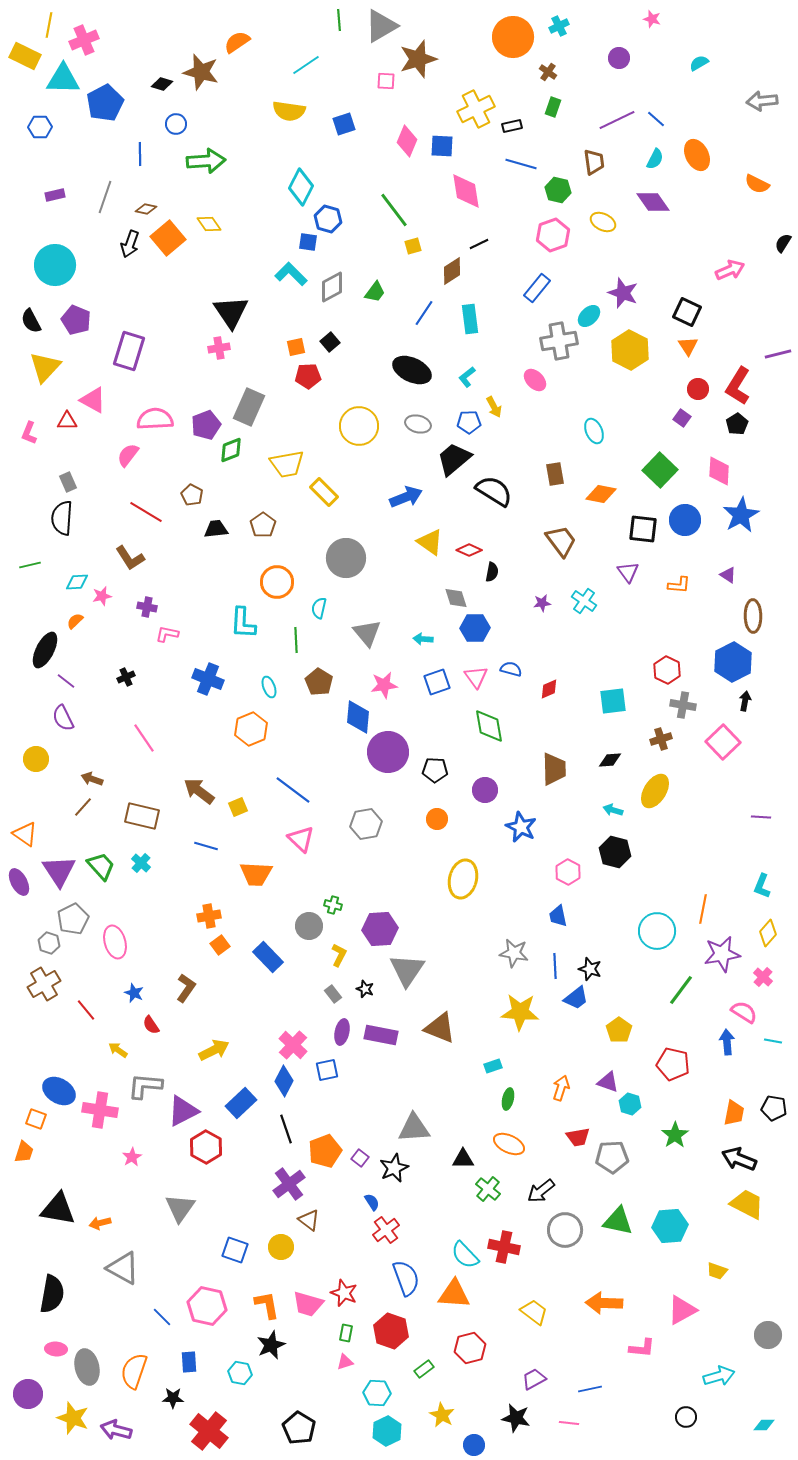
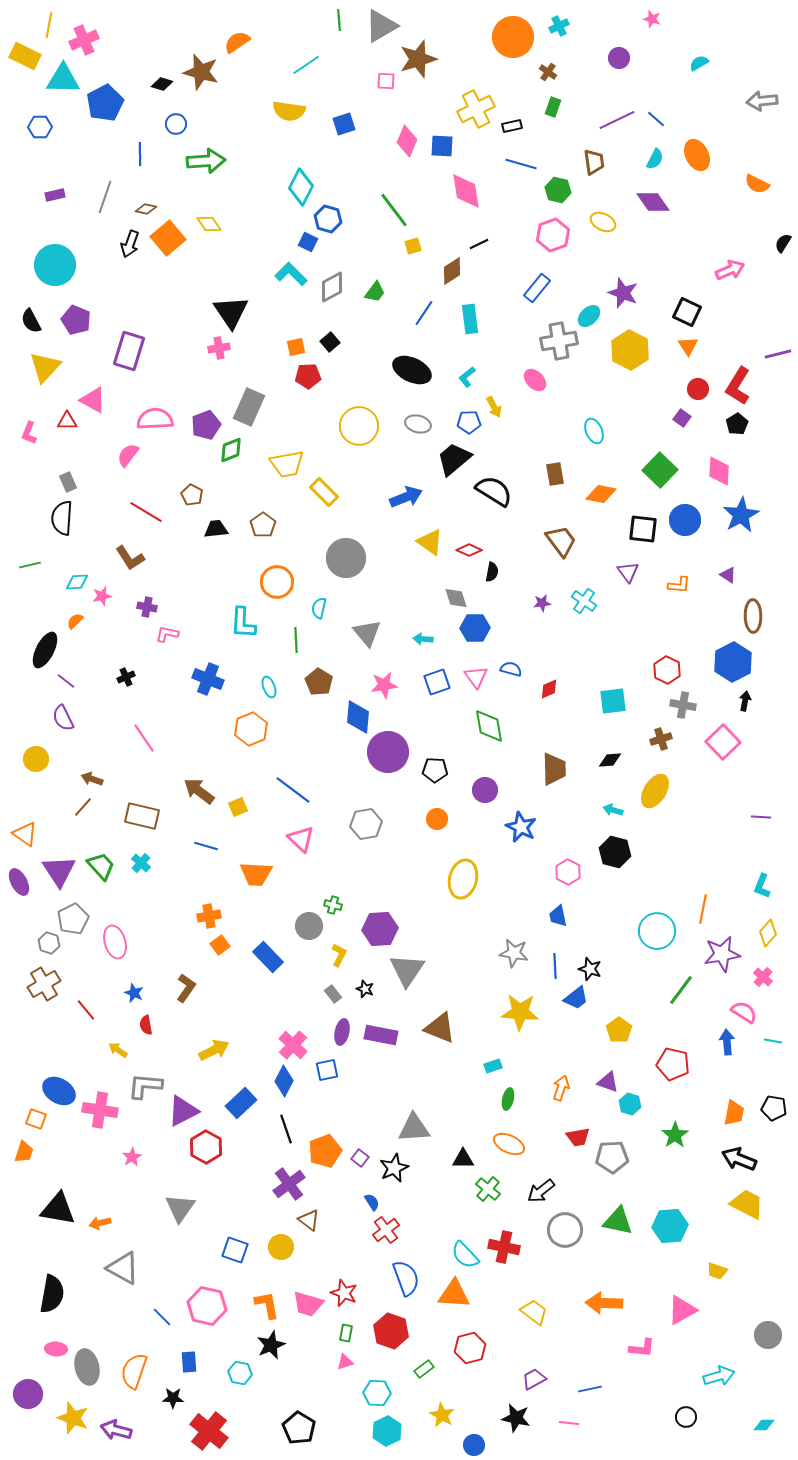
blue square at (308, 242): rotated 18 degrees clockwise
red semicircle at (151, 1025): moved 5 px left; rotated 24 degrees clockwise
